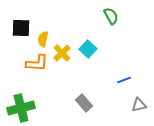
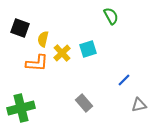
black square: moved 1 px left; rotated 18 degrees clockwise
cyan square: rotated 30 degrees clockwise
blue line: rotated 24 degrees counterclockwise
